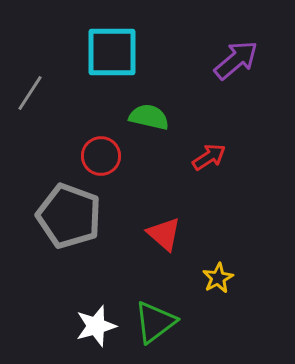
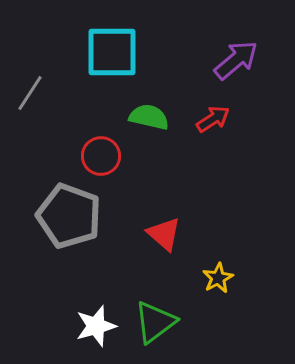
red arrow: moved 4 px right, 38 px up
